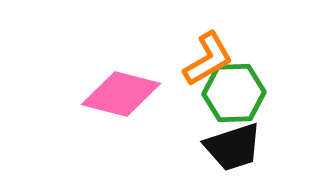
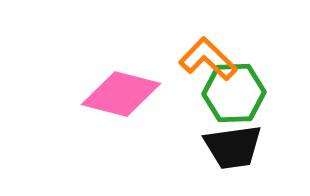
orange L-shape: rotated 106 degrees counterclockwise
black trapezoid: rotated 10 degrees clockwise
